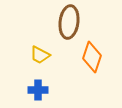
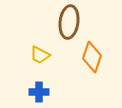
blue cross: moved 1 px right, 2 px down
